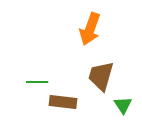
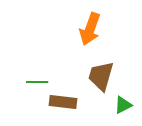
green triangle: rotated 36 degrees clockwise
